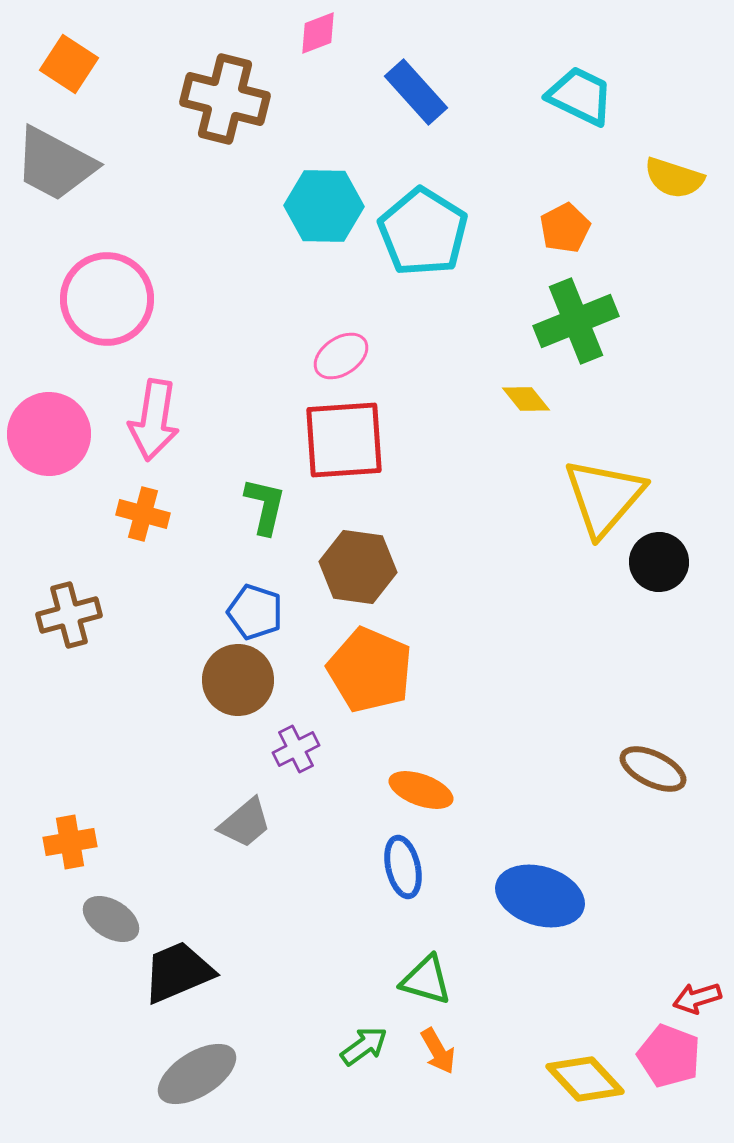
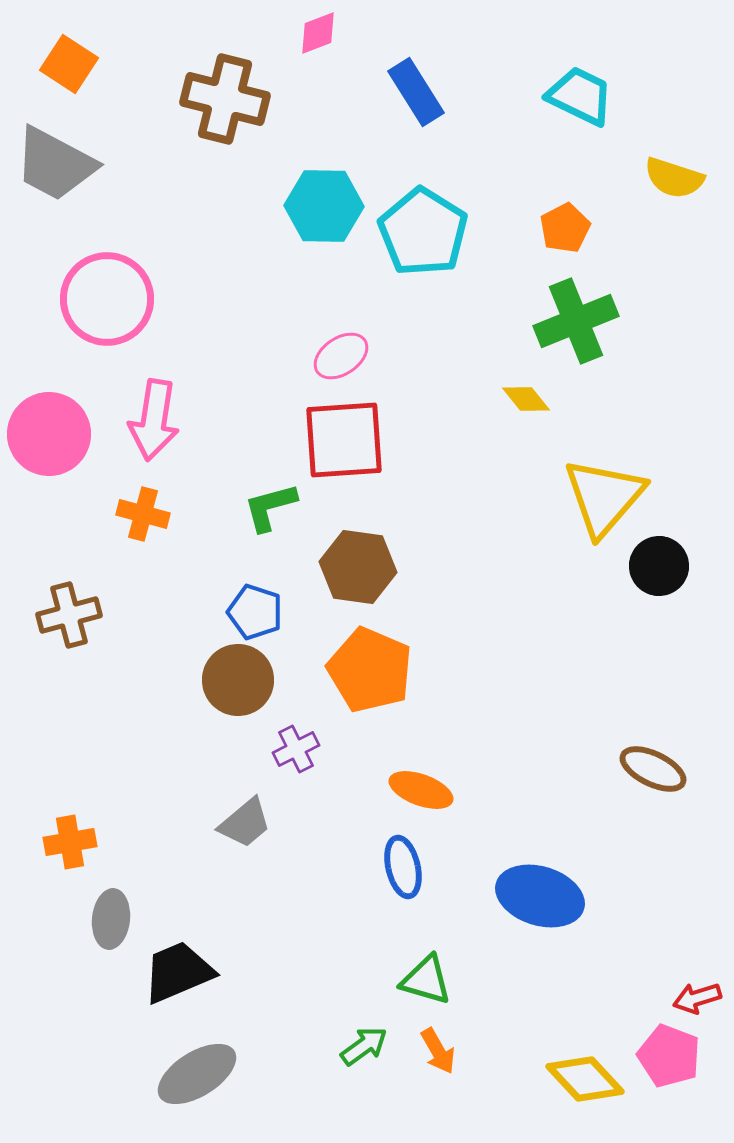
blue rectangle at (416, 92): rotated 10 degrees clockwise
green L-shape at (265, 506): moved 5 px right, 1 px down; rotated 118 degrees counterclockwise
black circle at (659, 562): moved 4 px down
gray ellipse at (111, 919): rotated 64 degrees clockwise
